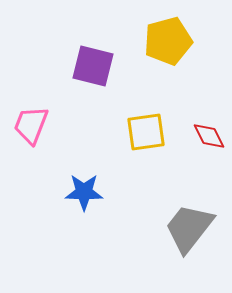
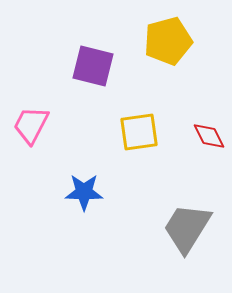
pink trapezoid: rotated 6 degrees clockwise
yellow square: moved 7 px left
gray trapezoid: moved 2 px left; rotated 6 degrees counterclockwise
